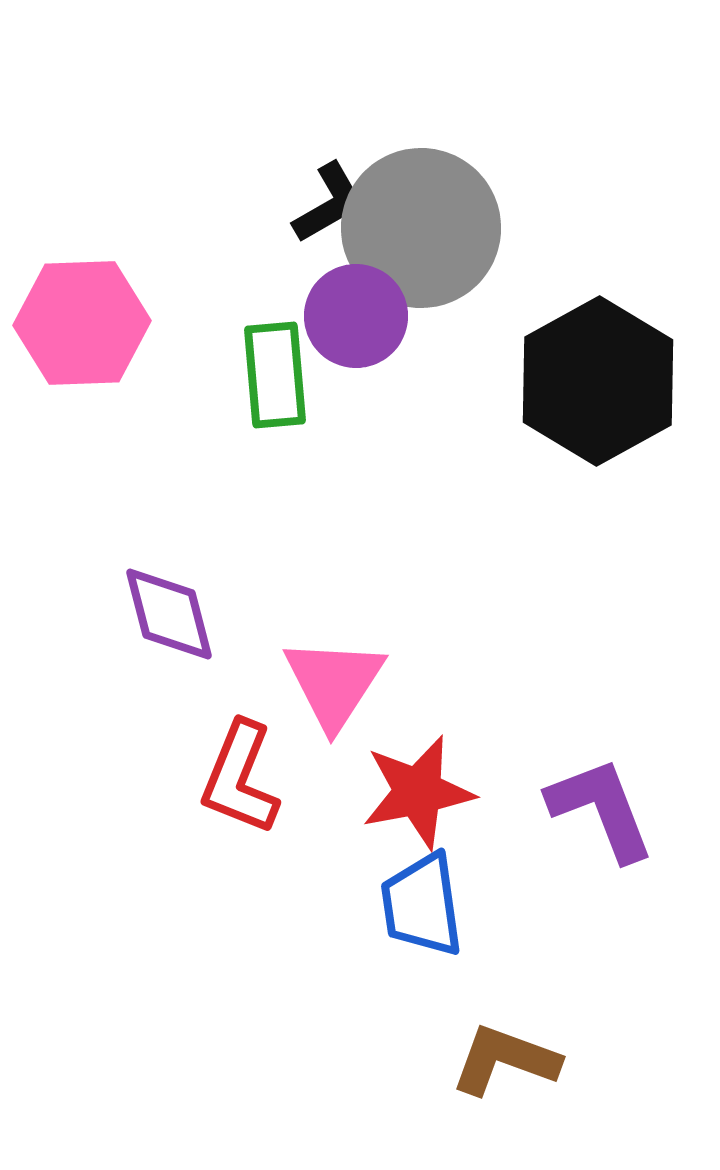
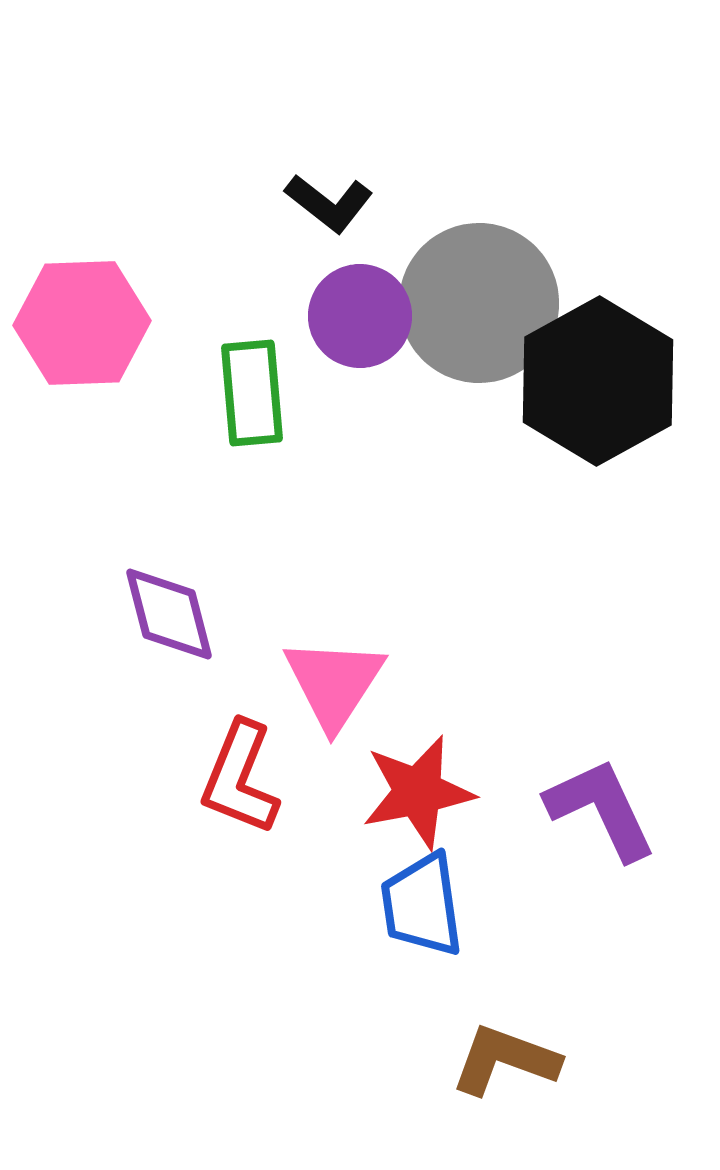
black L-shape: rotated 68 degrees clockwise
gray circle: moved 58 px right, 75 px down
purple circle: moved 4 px right
green rectangle: moved 23 px left, 18 px down
purple L-shape: rotated 4 degrees counterclockwise
